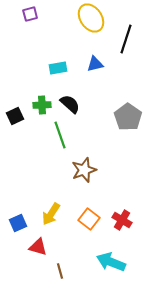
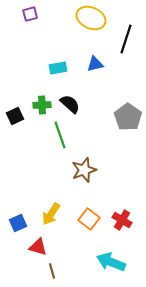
yellow ellipse: rotated 32 degrees counterclockwise
brown line: moved 8 px left
